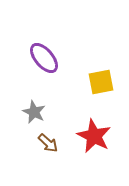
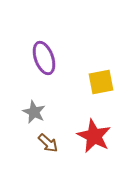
purple ellipse: rotated 20 degrees clockwise
